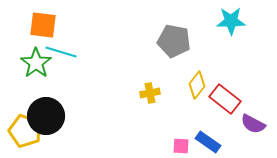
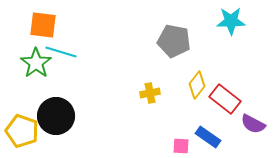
black circle: moved 10 px right
yellow pentagon: moved 3 px left
blue rectangle: moved 5 px up
